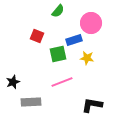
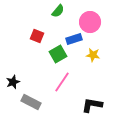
pink circle: moved 1 px left, 1 px up
blue rectangle: moved 1 px up
green square: rotated 18 degrees counterclockwise
yellow star: moved 6 px right, 3 px up
pink line: rotated 35 degrees counterclockwise
gray rectangle: rotated 30 degrees clockwise
